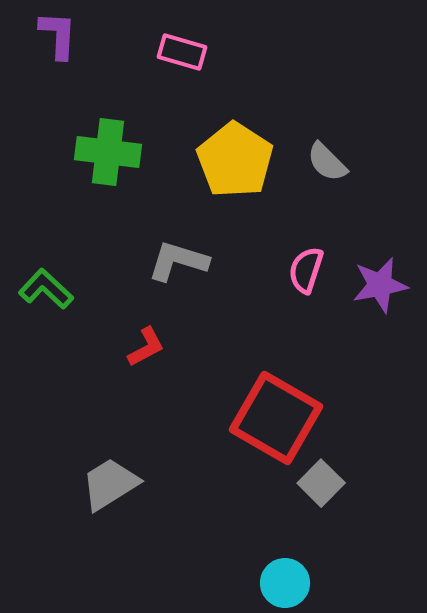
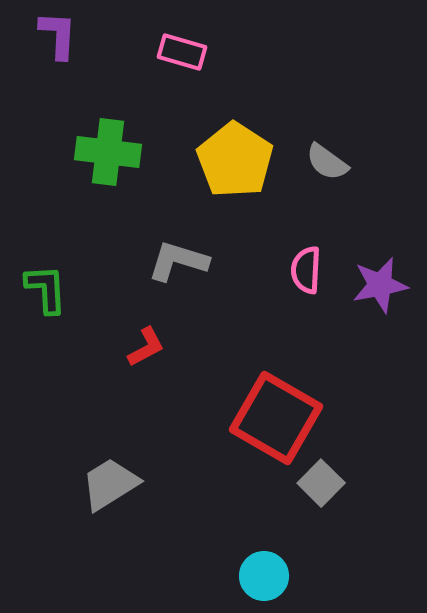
gray semicircle: rotated 9 degrees counterclockwise
pink semicircle: rotated 15 degrees counterclockwise
green L-shape: rotated 44 degrees clockwise
cyan circle: moved 21 px left, 7 px up
